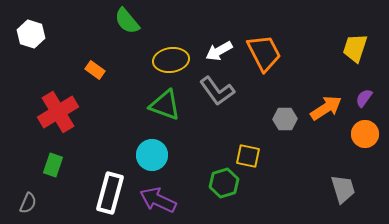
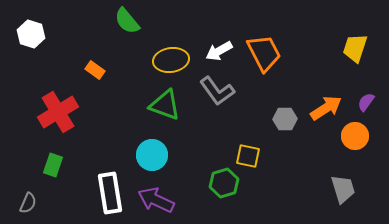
purple semicircle: moved 2 px right, 4 px down
orange circle: moved 10 px left, 2 px down
white rectangle: rotated 24 degrees counterclockwise
purple arrow: moved 2 px left
